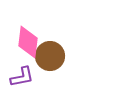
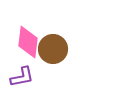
brown circle: moved 3 px right, 7 px up
